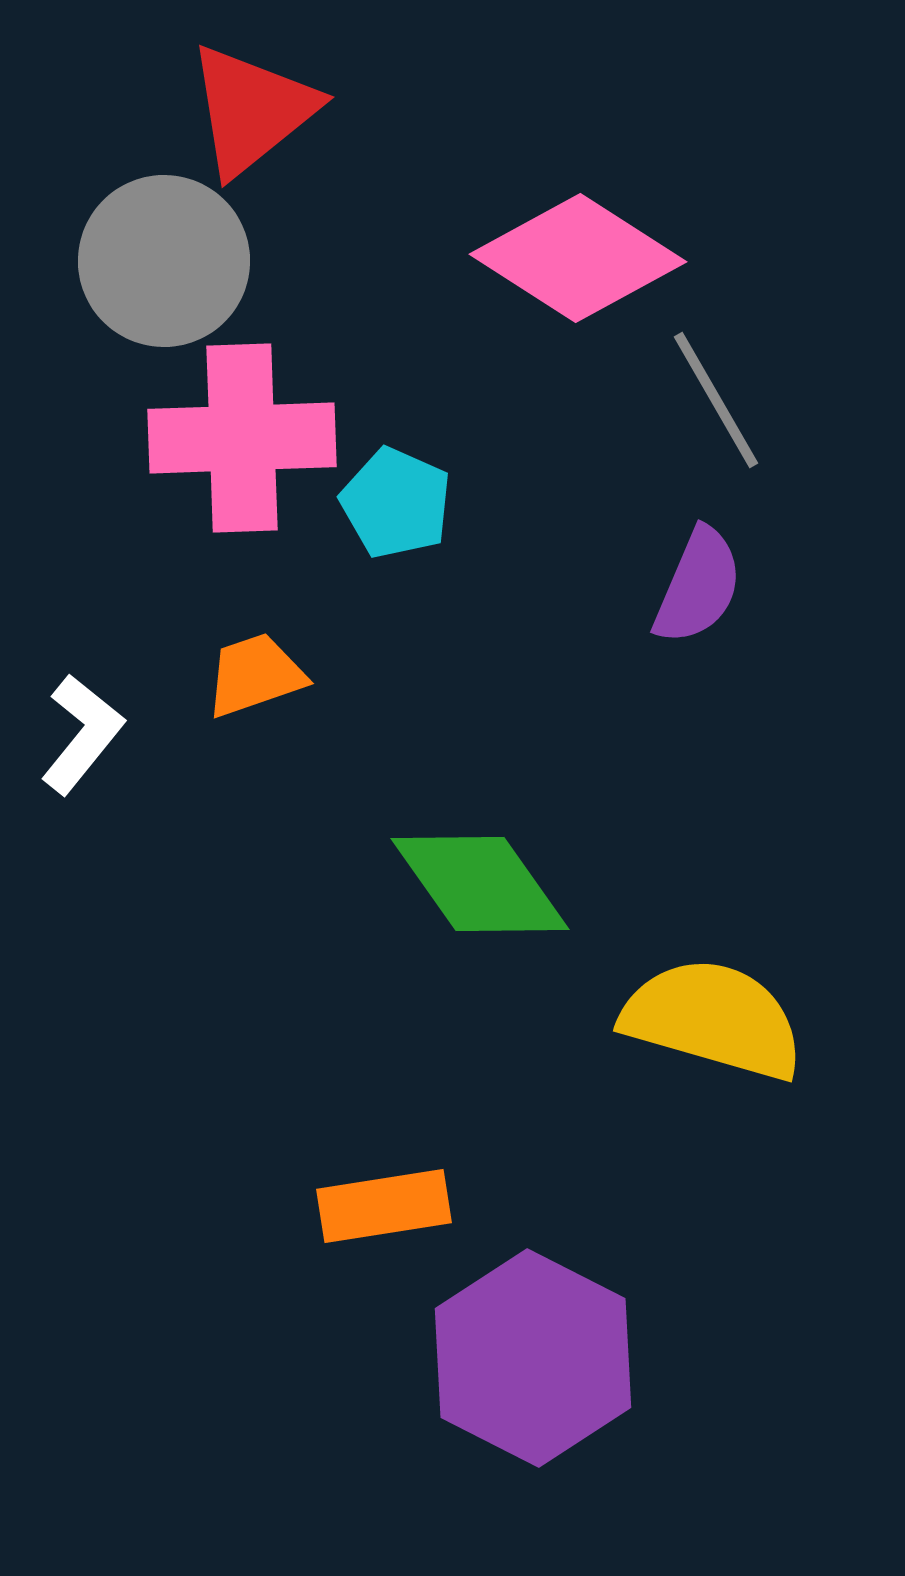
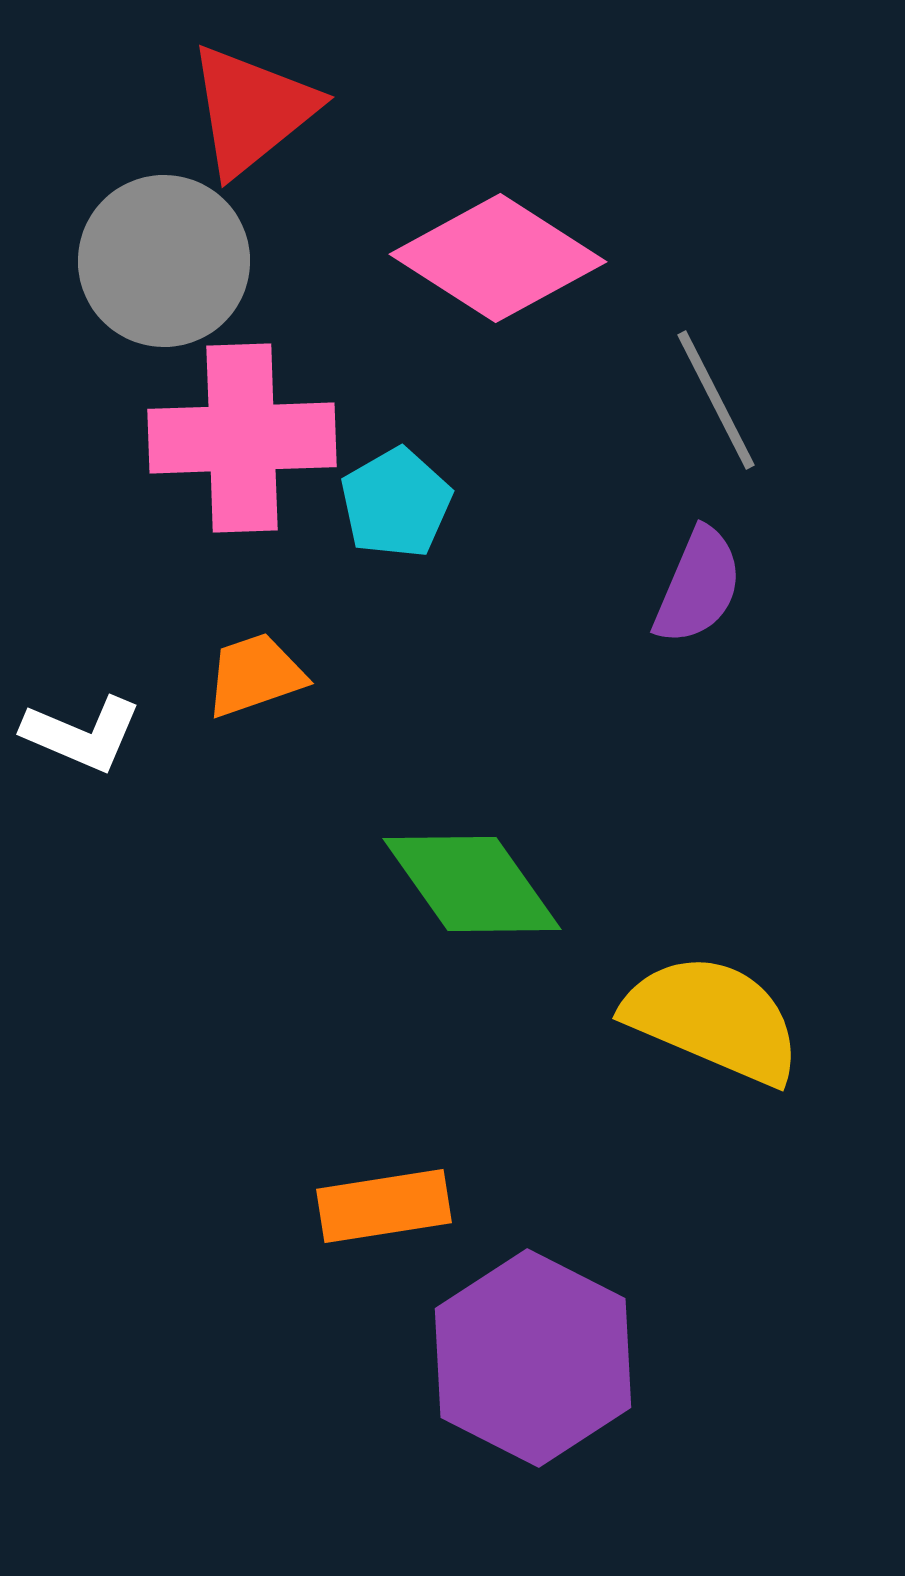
pink diamond: moved 80 px left
gray line: rotated 3 degrees clockwise
cyan pentagon: rotated 18 degrees clockwise
white L-shape: rotated 74 degrees clockwise
green diamond: moved 8 px left
yellow semicircle: rotated 7 degrees clockwise
